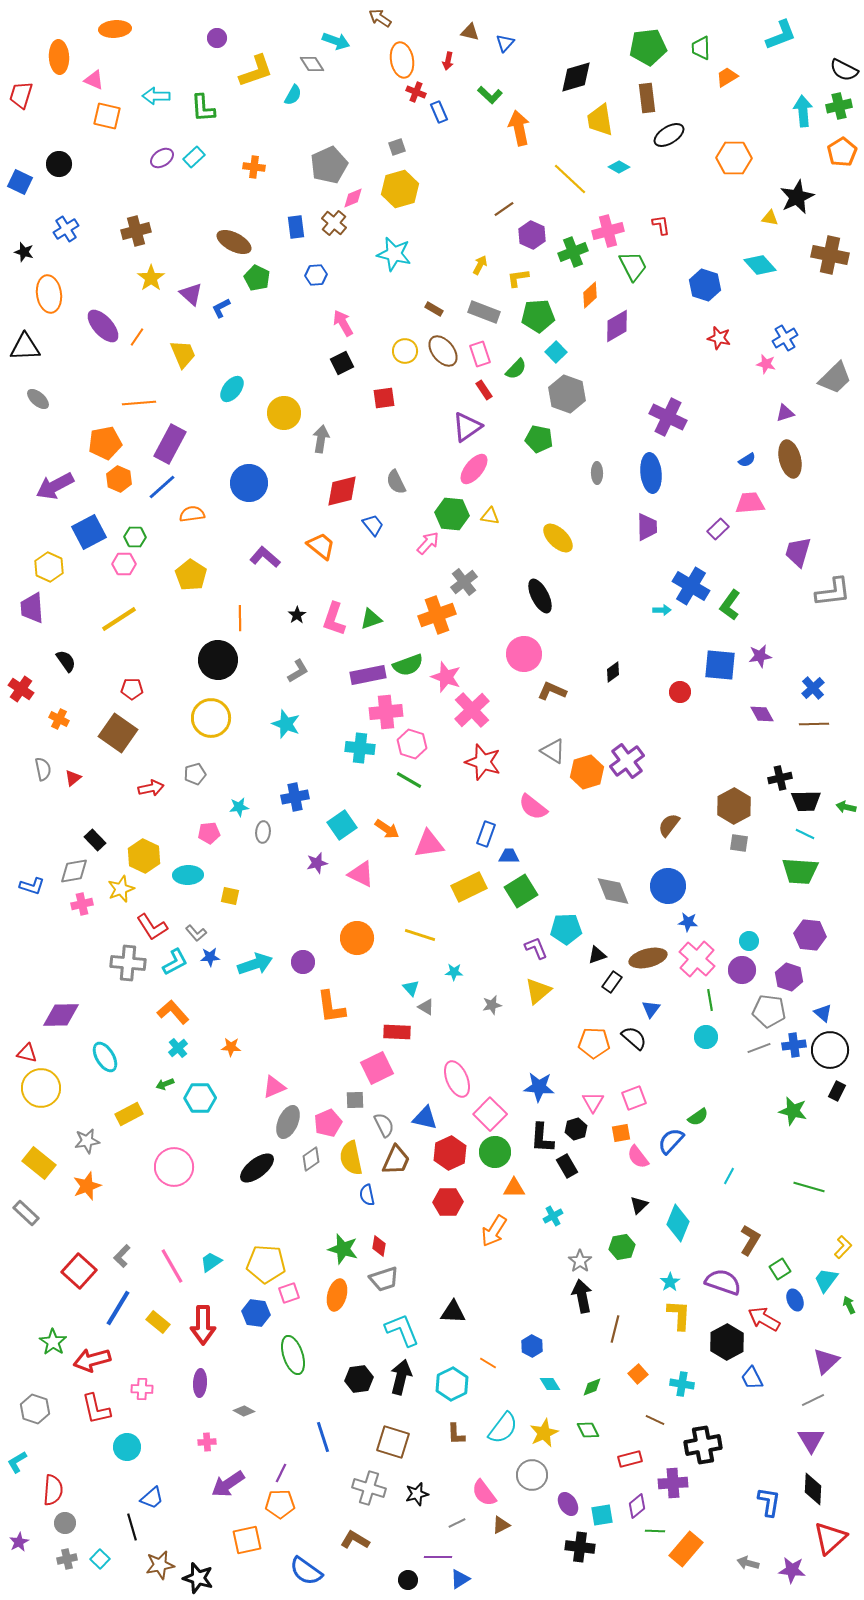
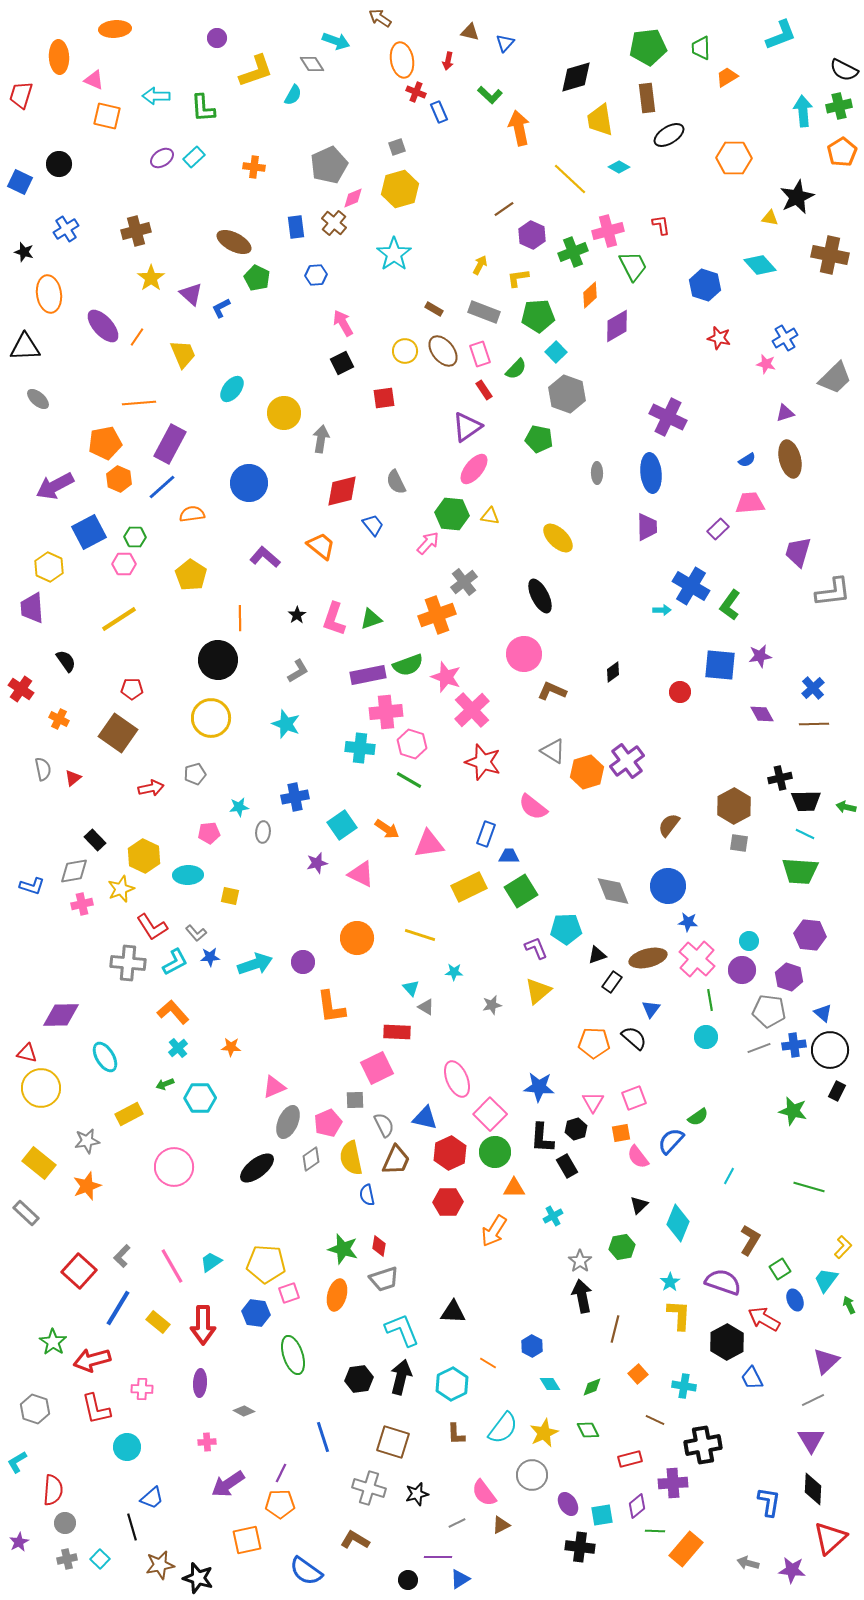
cyan star at (394, 254): rotated 24 degrees clockwise
cyan cross at (682, 1384): moved 2 px right, 2 px down
